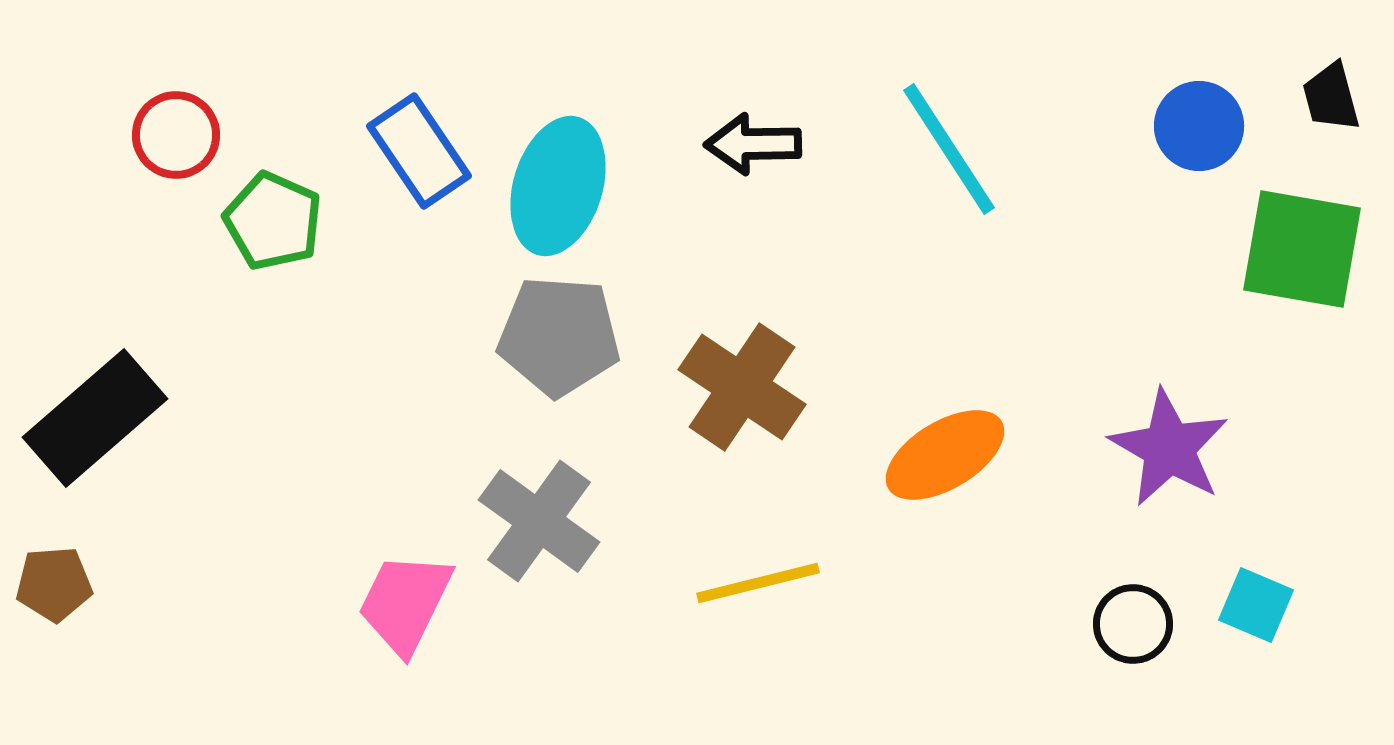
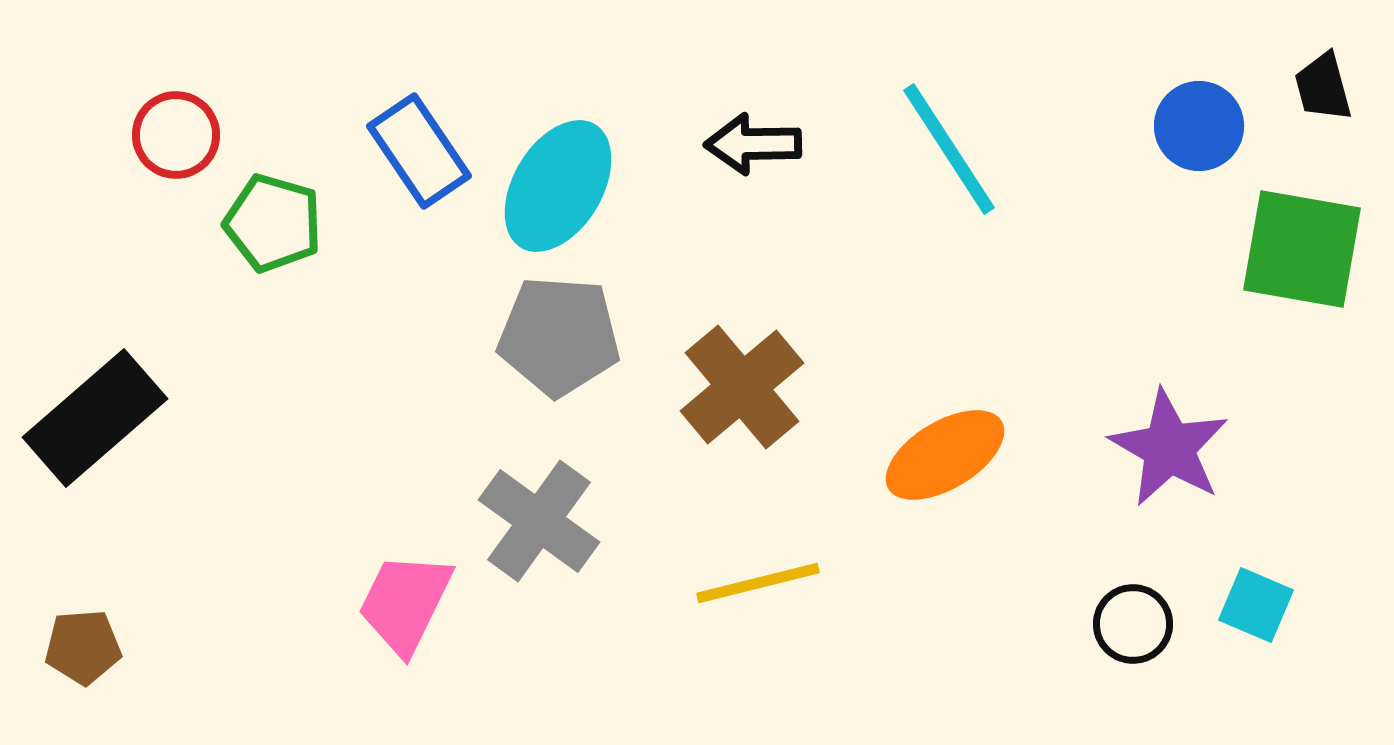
black trapezoid: moved 8 px left, 10 px up
cyan ellipse: rotated 14 degrees clockwise
green pentagon: moved 2 px down; rotated 8 degrees counterclockwise
brown cross: rotated 16 degrees clockwise
brown pentagon: moved 29 px right, 63 px down
